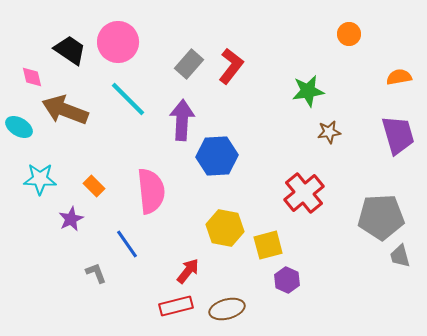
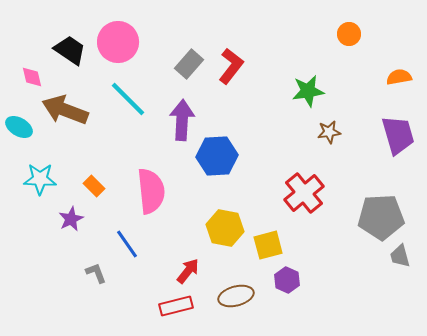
brown ellipse: moved 9 px right, 13 px up
